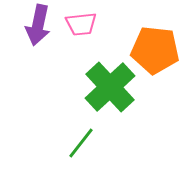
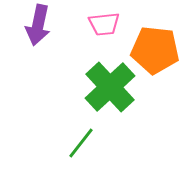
pink trapezoid: moved 23 px right
